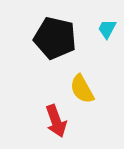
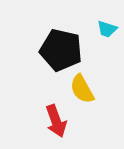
cyan trapezoid: rotated 100 degrees counterclockwise
black pentagon: moved 6 px right, 12 px down
